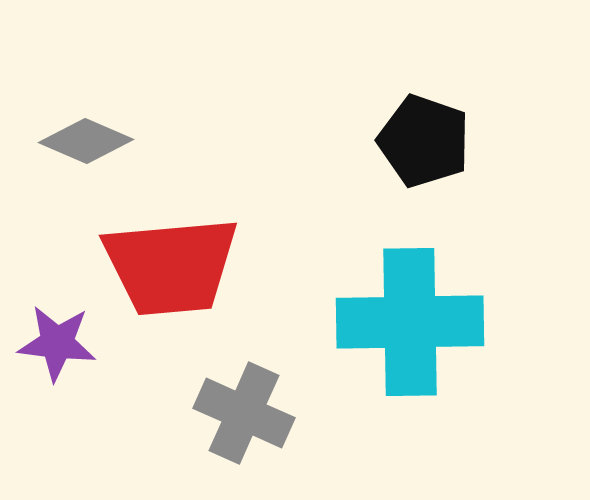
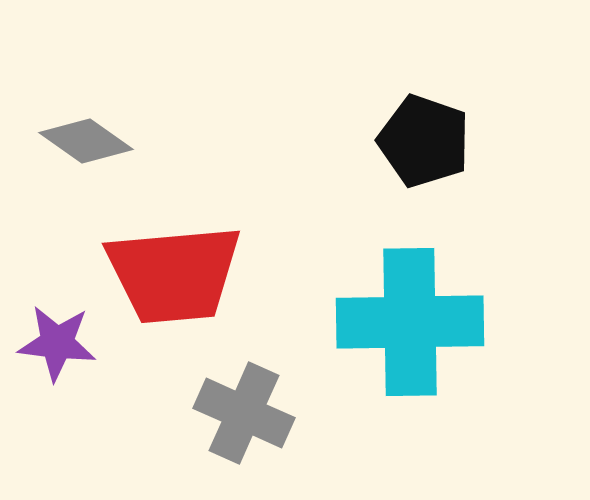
gray diamond: rotated 12 degrees clockwise
red trapezoid: moved 3 px right, 8 px down
